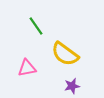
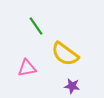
purple star: rotated 21 degrees clockwise
